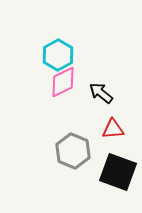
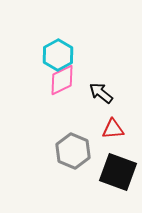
pink diamond: moved 1 px left, 2 px up
